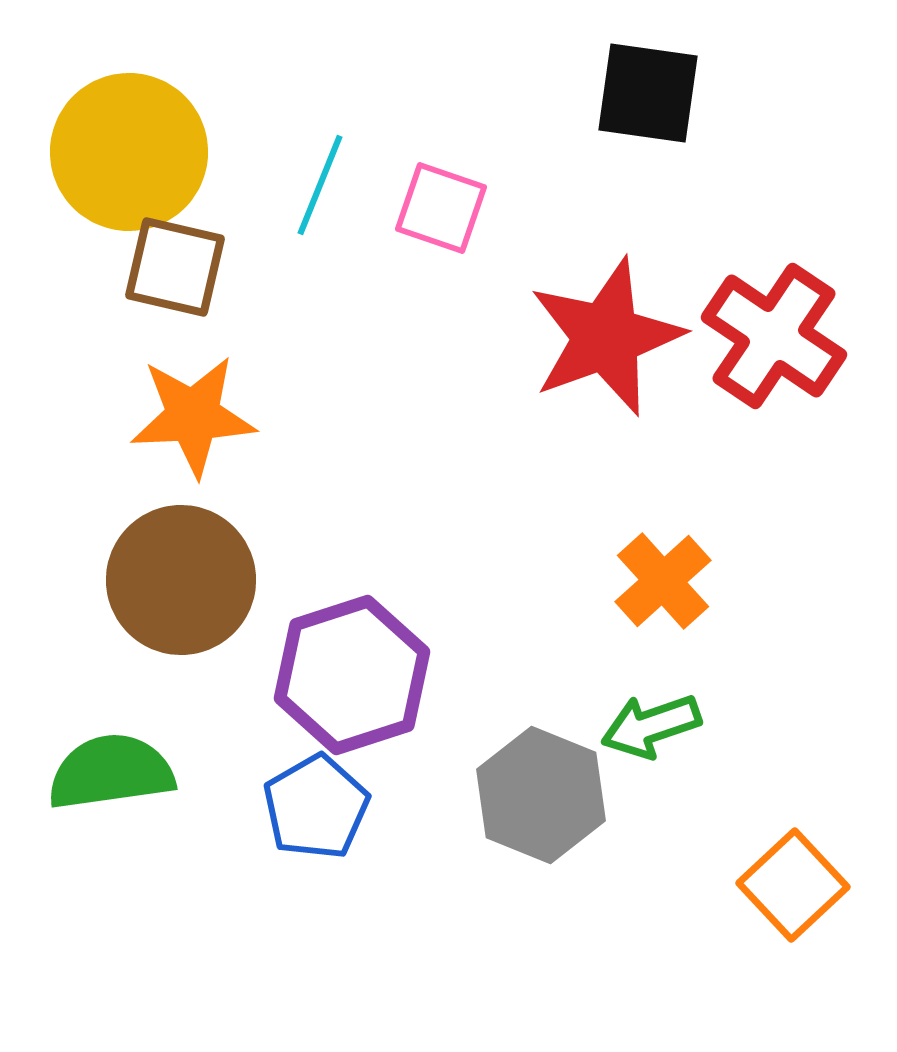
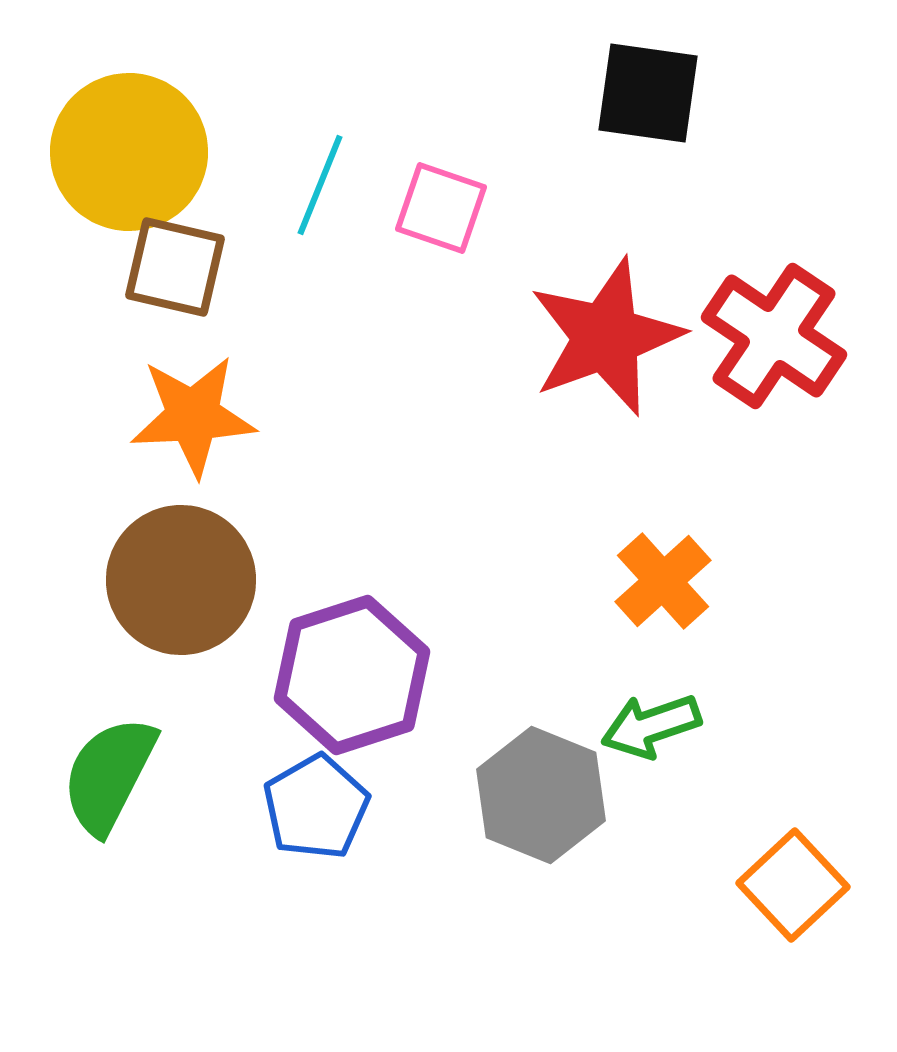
green semicircle: moved 2 px left, 3 px down; rotated 55 degrees counterclockwise
